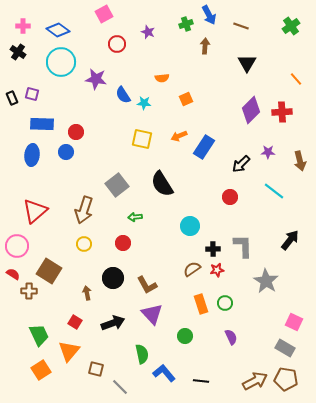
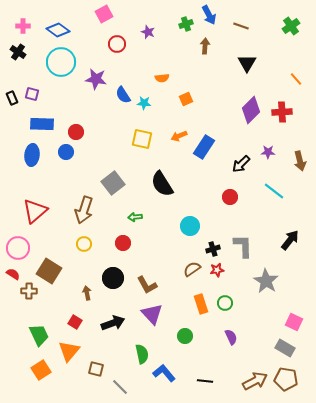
gray square at (117, 185): moved 4 px left, 2 px up
pink circle at (17, 246): moved 1 px right, 2 px down
black cross at (213, 249): rotated 16 degrees counterclockwise
black line at (201, 381): moved 4 px right
